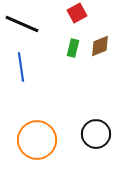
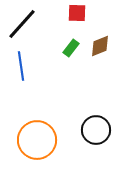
red square: rotated 30 degrees clockwise
black line: rotated 72 degrees counterclockwise
green rectangle: moved 2 px left; rotated 24 degrees clockwise
blue line: moved 1 px up
black circle: moved 4 px up
